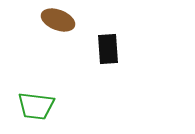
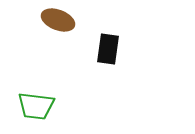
black rectangle: rotated 12 degrees clockwise
